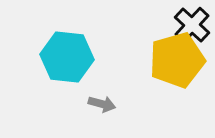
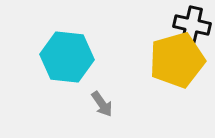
black cross: rotated 30 degrees counterclockwise
gray arrow: rotated 40 degrees clockwise
